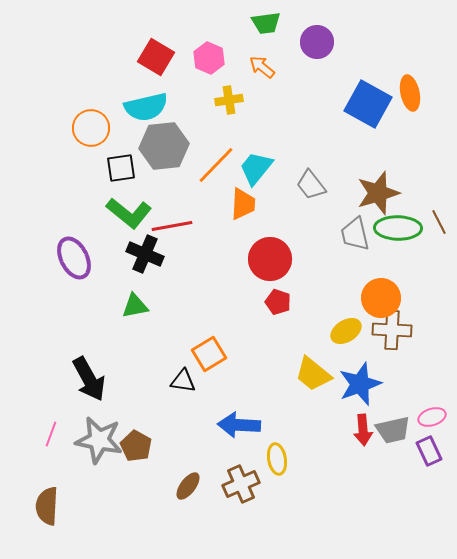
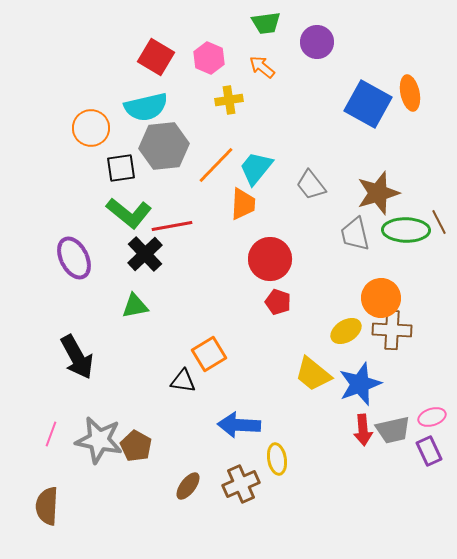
green ellipse at (398, 228): moved 8 px right, 2 px down
black cross at (145, 254): rotated 24 degrees clockwise
black arrow at (89, 379): moved 12 px left, 22 px up
